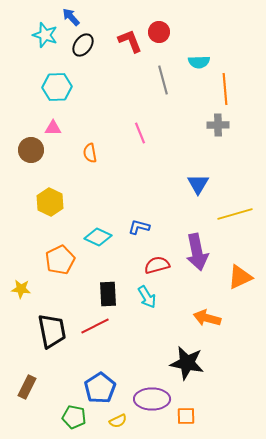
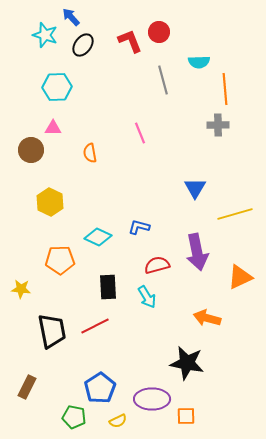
blue triangle: moved 3 px left, 4 px down
orange pentagon: rotated 24 degrees clockwise
black rectangle: moved 7 px up
